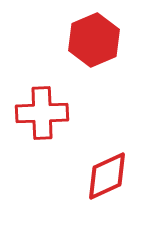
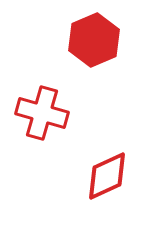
red cross: rotated 18 degrees clockwise
